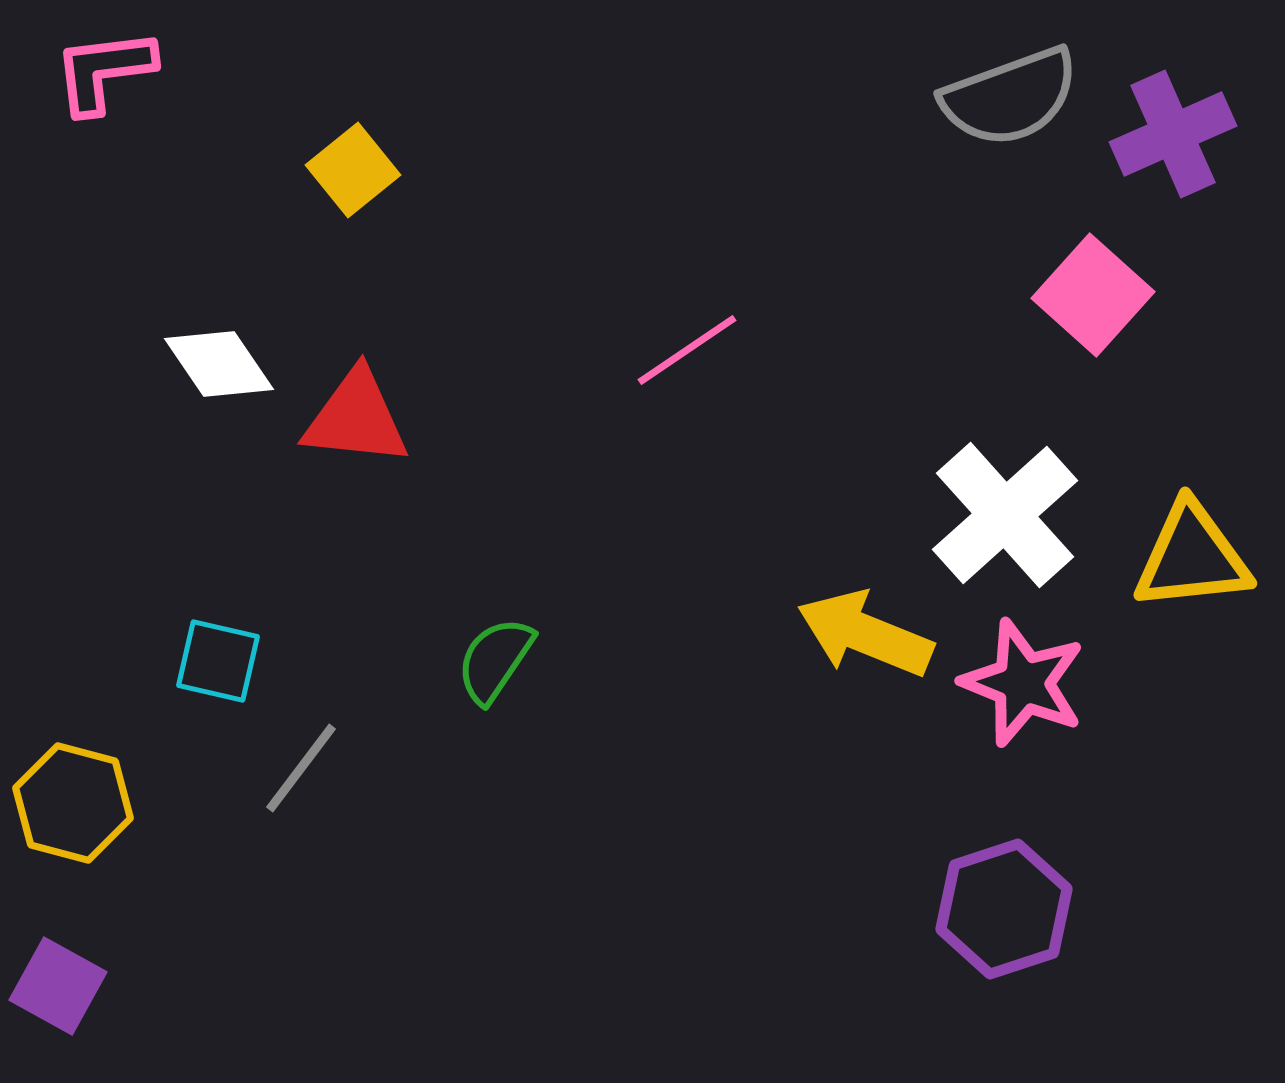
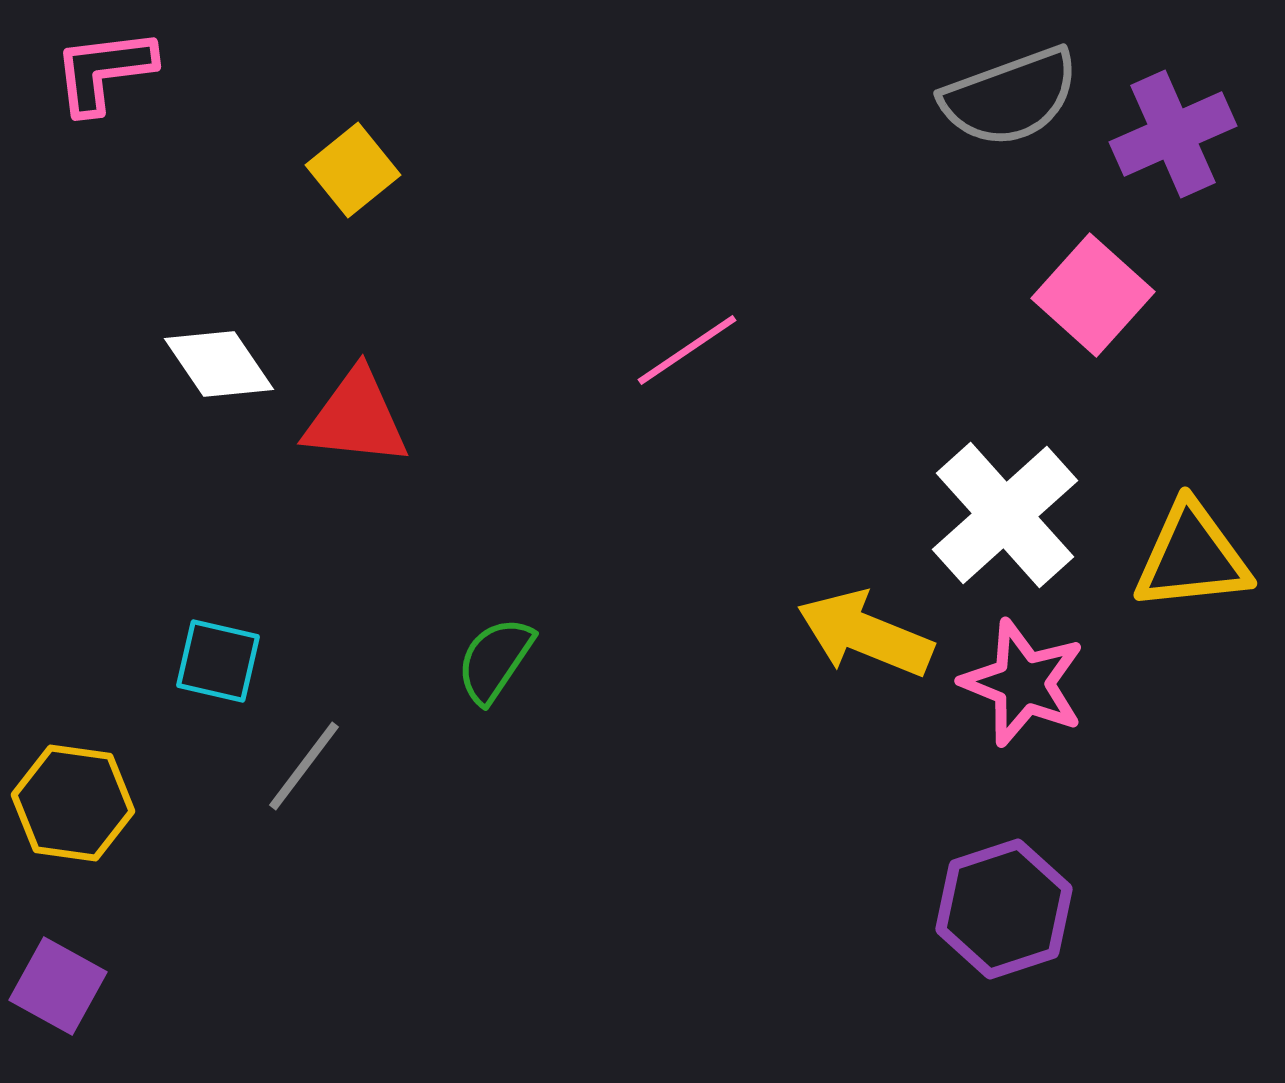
gray line: moved 3 px right, 2 px up
yellow hexagon: rotated 7 degrees counterclockwise
